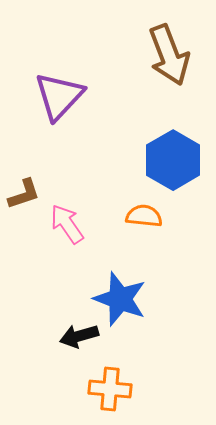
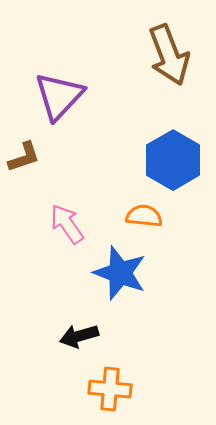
brown L-shape: moved 37 px up
blue star: moved 26 px up
